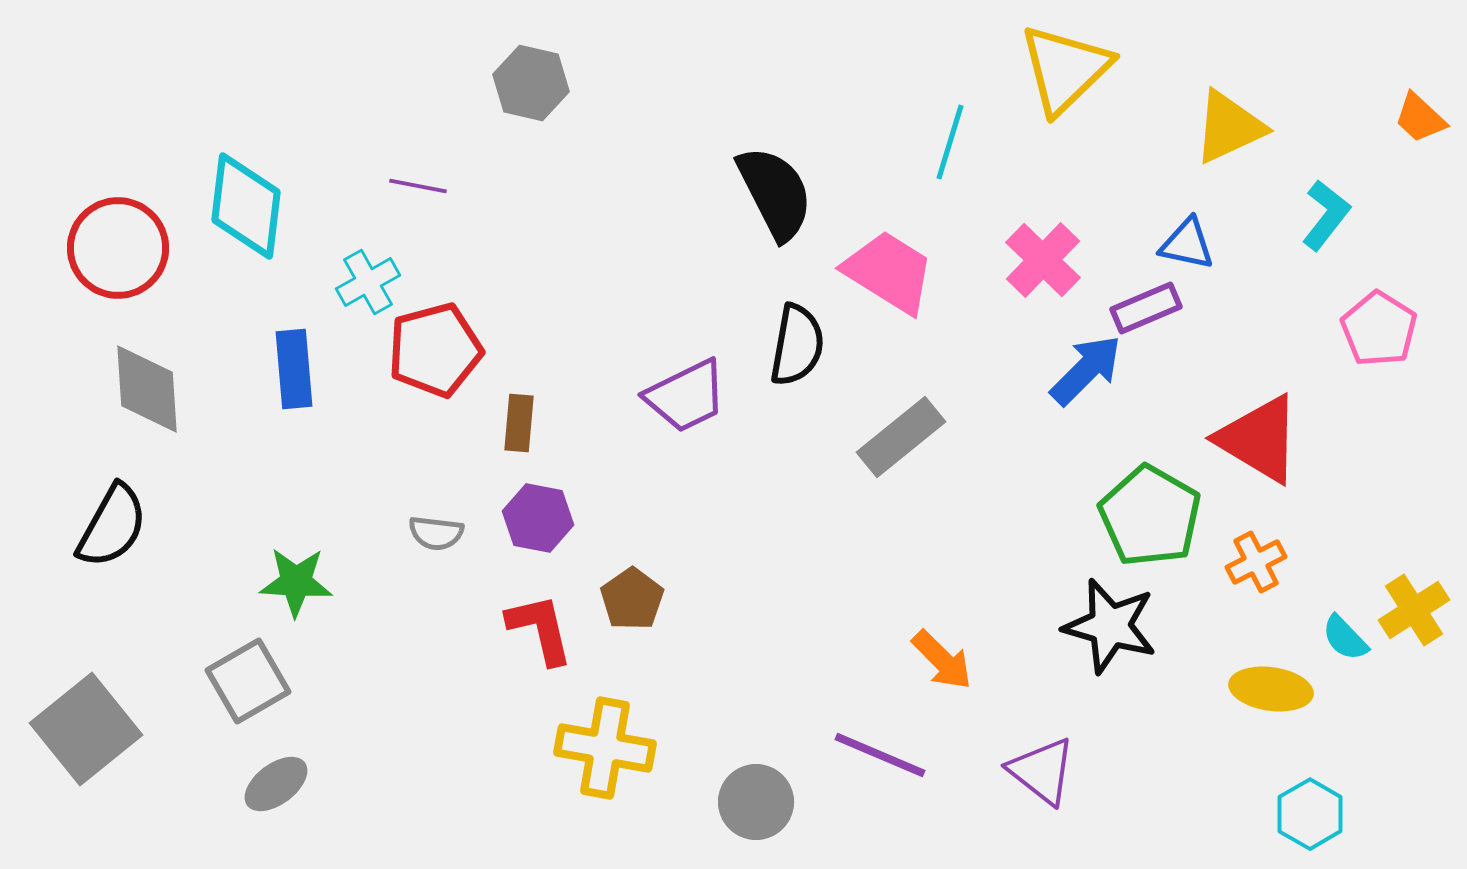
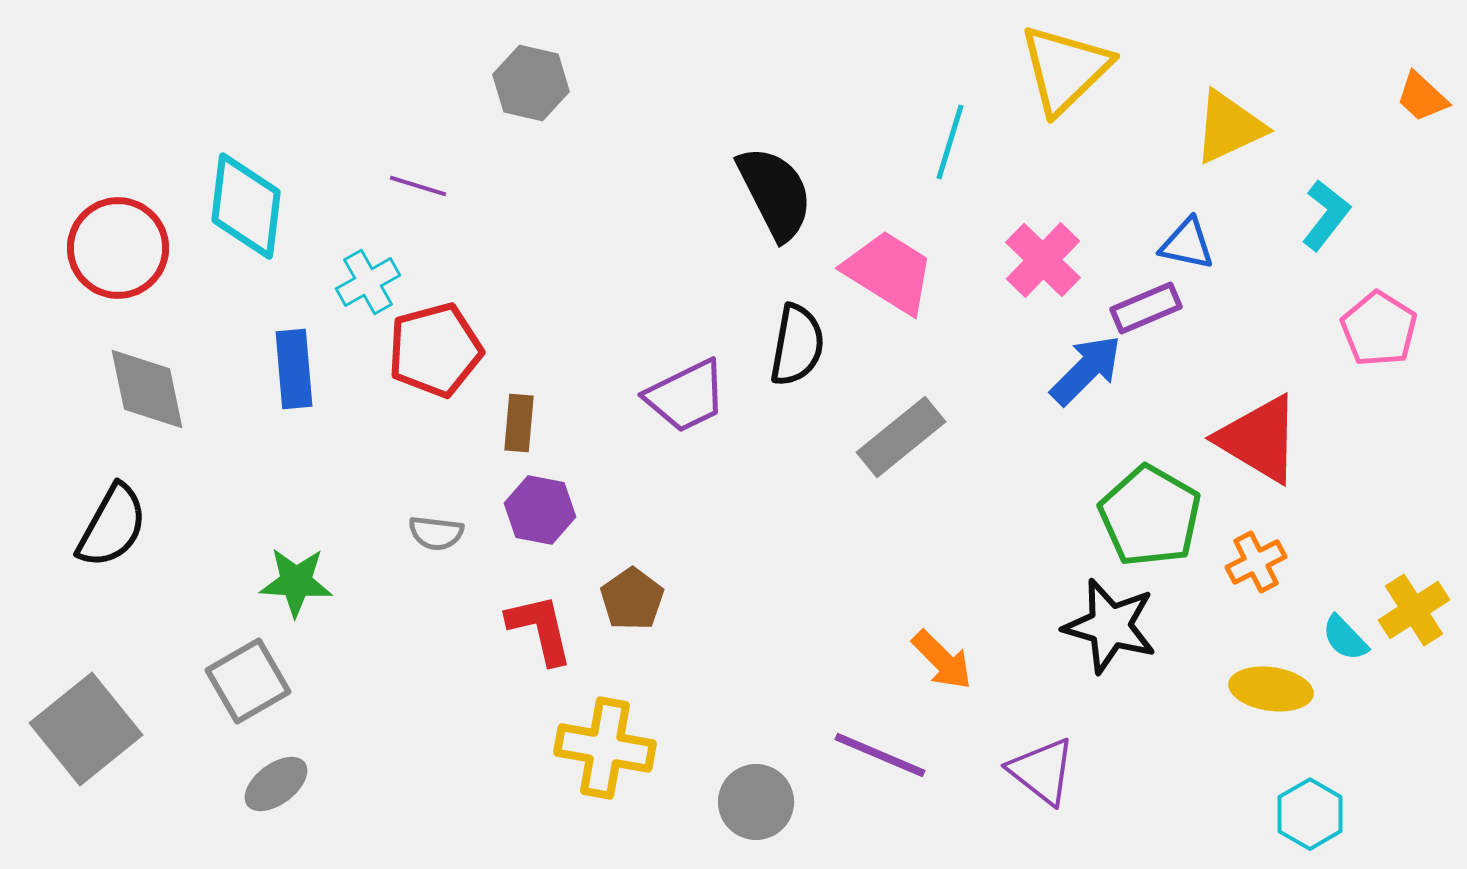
orange trapezoid at (1420, 118): moved 2 px right, 21 px up
purple line at (418, 186): rotated 6 degrees clockwise
gray diamond at (147, 389): rotated 8 degrees counterclockwise
purple hexagon at (538, 518): moved 2 px right, 8 px up
